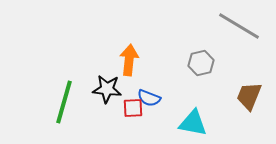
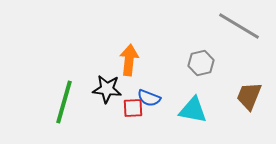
cyan triangle: moved 13 px up
